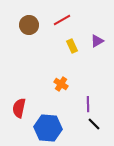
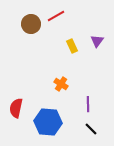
red line: moved 6 px left, 4 px up
brown circle: moved 2 px right, 1 px up
purple triangle: rotated 24 degrees counterclockwise
red semicircle: moved 3 px left
black line: moved 3 px left, 5 px down
blue hexagon: moved 6 px up
